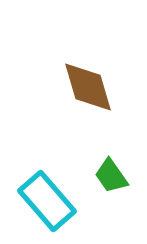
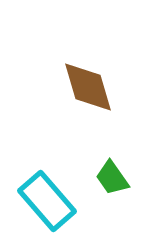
green trapezoid: moved 1 px right, 2 px down
